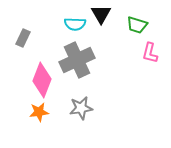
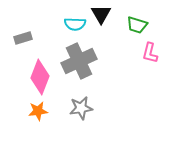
gray rectangle: rotated 48 degrees clockwise
gray cross: moved 2 px right, 1 px down
pink diamond: moved 2 px left, 3 px up
orange star: moved 1 px left, 1 px up
